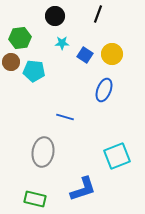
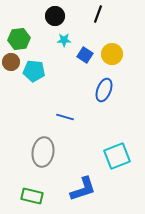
green hexagon: moved 1 px left, 1 px down
cyan star: moved 2 px right, 3 px up
green rectangle: moved 3 px left, 3 px up
